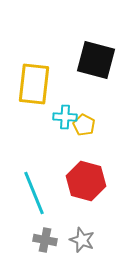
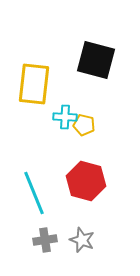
yellow pentagon: rotated 15 degrees counterclockwise
gray cross: rotated 20 degrees counterclockwise
